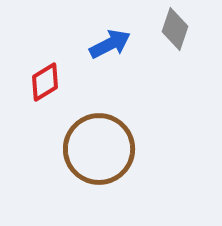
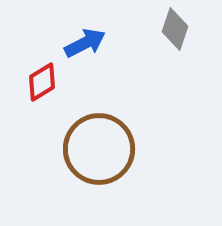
blue arrow: moved 25 px left, 1 px up
red diamond: moved 3 px left
